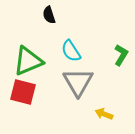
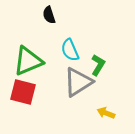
cyan semicircle: moved 1 px left, 1 px up; rotated 10 degrees clockwise
green L-shape: moved 23 px left, 10 px down
gray triangle: rotated 28 degrees clockwise
yellow arrow: moved 2 px right, 1 px up
